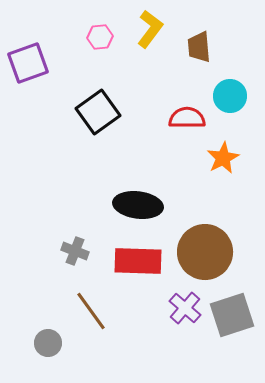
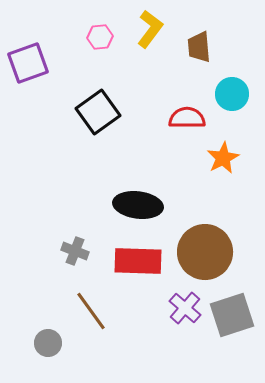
cyan circle: moved 2 px right, 2 px up
